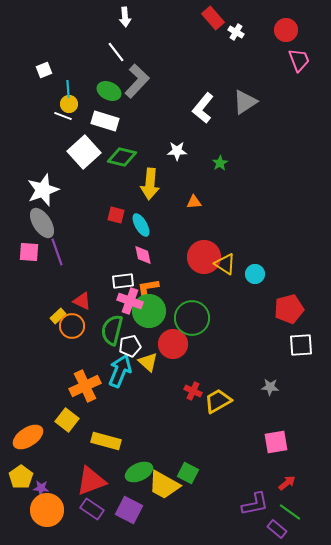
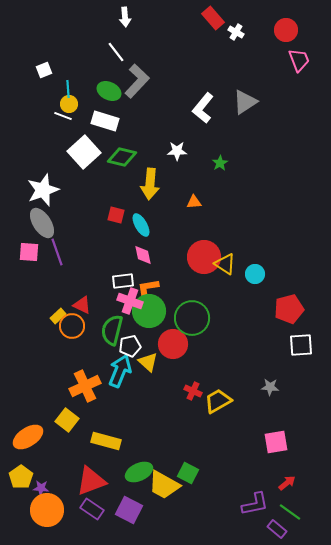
red triangle at (82, 301): moved 4 px down
